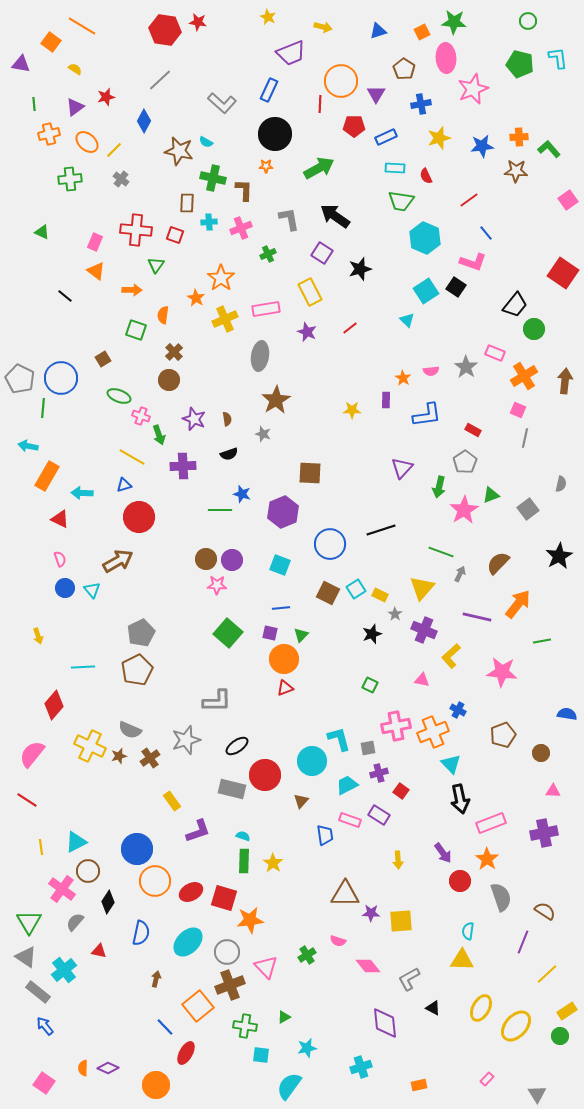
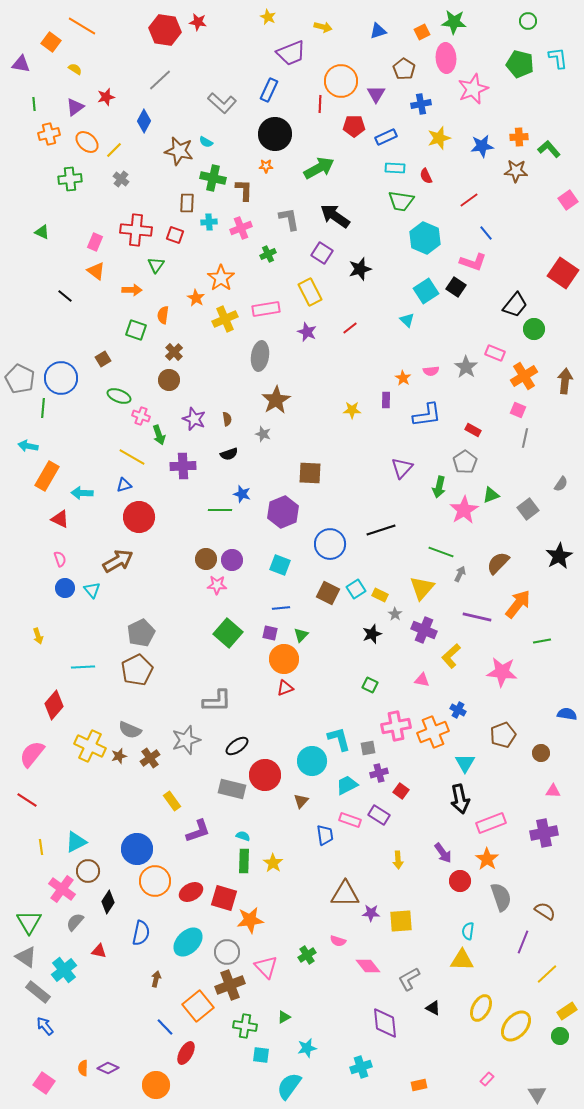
gray semicircle at (561, 484): rotated 21 degrees clockwise
cyan triangle at (451, 764): moved 14 px right, 1 px up; rotated 15 degrees clockwise
